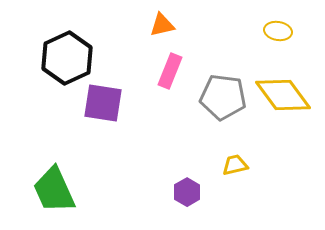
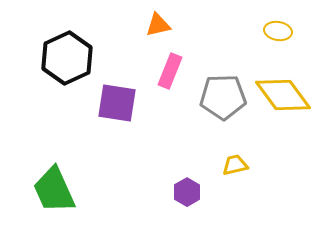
orange triangle: moved 4 px left
gray pentagon: rotated 9 degrees counterclockwise
purple square: moved 14 px right
